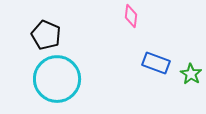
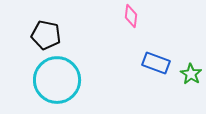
black pentagon: rotated 12 degrees counterclockwise
cyan circle: moved 1 px down
